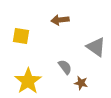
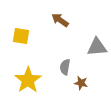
brown arrow: rotated 42 degrees clockwise
gray triangle: moved 1 px right; rotated 40 degrees counterclockwise
gray semicircle: rotated 133 degrees counterclockwise
yellow star: moved 1 px up
